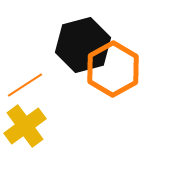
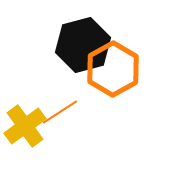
orange line: moved 35 px right, 27 px down
